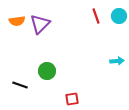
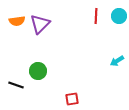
red line: rotated 21 degrees clockwise
cyan arrow: rotated 152 degrees clockwise
green circle: moved 9 px left
black line: moved 4 px left
